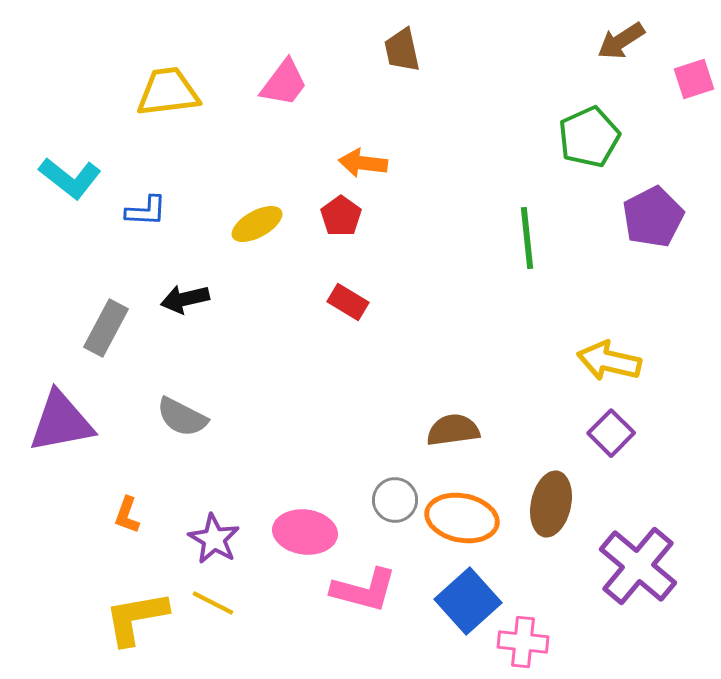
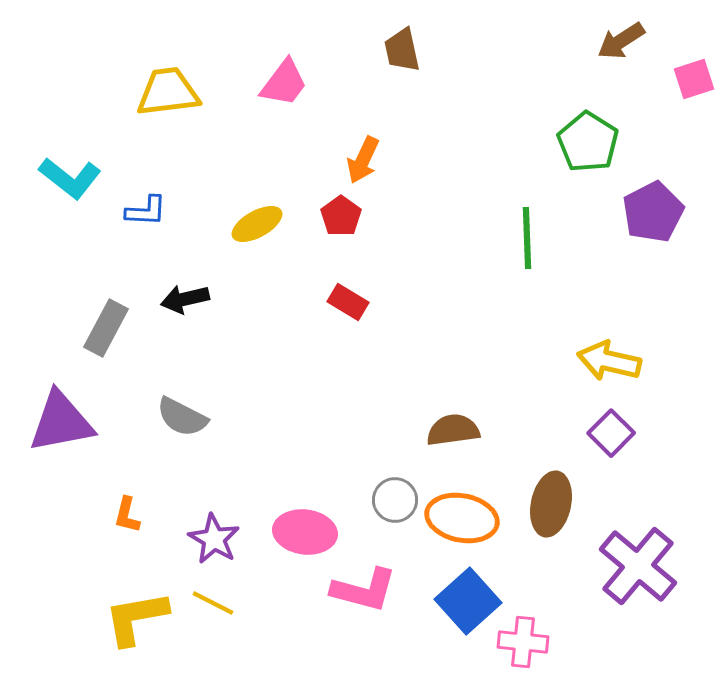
green pentagon: moved 1 px left, 5 px down; rotated 16 degrees counterclockwise
orange arrow: moved 3 px up; rotated 72 degrees counterclockwise
purple pentagon: moved 5 px up
green line: rotated 4 degrees clockwise
orange L-shape: rotated 6 degrees counterclockwise
